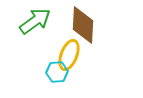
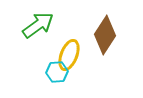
green arrow: moved 3 px right, 4 px down
brown diamond: moved 22 px right, 10 px down; rotated 30 degrees clockwise
